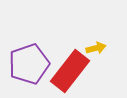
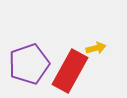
red rectangle: rotated 9 degrees counterclockwise
